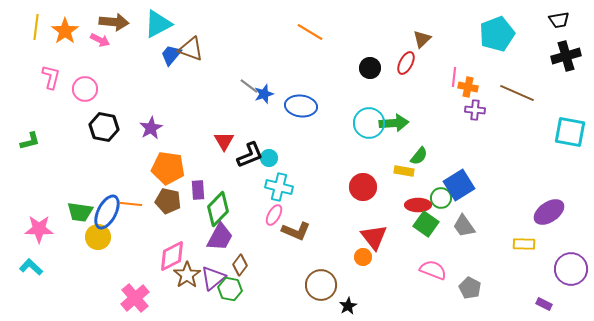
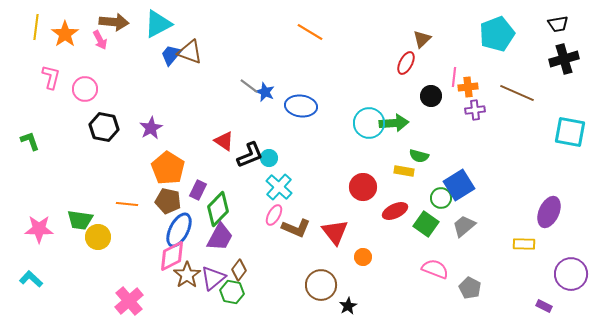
black trapezoid at (559, 20): moved 1 px left, 4 px down
orange star at (65, 31): moved 3 px down
pink arrow at (100, 40): rotated 36 degrees clockwise
brown triangle at (191, 49): moved 1 px left, 3 px down
black cross at (566, 56): moved 2 px left, 3 px down
black circle at (370, 68): moved 61 px right, 28 px down
orange cross at (468, 87): rotated 18 degrees counterclockwise
blue star at (264, 94): moved 1 px right, 2 px up; rotated 30 degrees counterclockwise
purple cross at (475, 110): rotated 12 degrees counterclockwise
green L-shape at (30, 141): rotated 95 degrees counterclockwise
red triangle at (224, 141): rotated 25 degrees counterclockwise
green semicircle at (419, 156): rotated 66 degrees clockwise
orange pentagon at (168, 168): rotated 24 degrees clockwise
cyan cross at (279, 187): rotated 28 degrees clockwise
purple rectangle at (198, 190): rotated 30 degrees clockwise
orange line at (131, 204): moved 4 px left
red ellipse at (418, 205): moved 23 px left, 6 px down; rotated 25 degrees counterclockwise
green trapezoid at (80, 212): moved 8 px down
blue ellipse at (107, 212): moved 72 px right, 18 px down
purple ellipse at (549, 212): rotated 32 degrees counterclockwise
gray trapezoid at (464, 226): rotated 85 degrees clockwise
brown L-shape at (296, 231): moved 3 px up
red triangle at (374, 237): moved 39 px left, 5 px up
brown diamond at (240, 265): moved 1 px left, 5 px down
cyan L-shape at (31, 267): moved 12 px down
purple circle at (571, 269): moved 5 px down
pink semicircle at (433, 270): moved 2 px right, 1 px up
green hexagon at (230, 289): moved 2 px right, 3 px down
pink cross at (135, 298): moved 6 px left, 3 px down
purple rectangle at (544, 304): moved 2 px down
